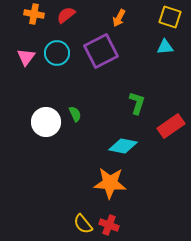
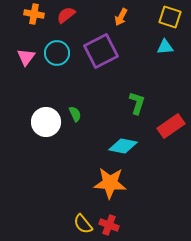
orange arrow: moved 2 px right, 1 px up
